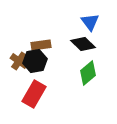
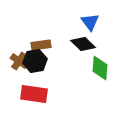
green diamond: moved 12 px right, 5 px up; rotated 45 degrees counterclockwise
red rectangle: rotated 68 degrees clockwise
